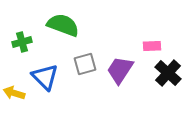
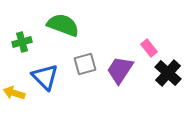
pink rectangle: moved 3 px left, 2 px down; rotated 54 degrees clockwise
